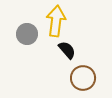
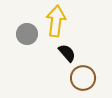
black semicircle: moved 3 px down
